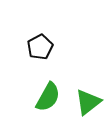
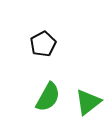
black pentagon: moved 3 px right, 3 px up
